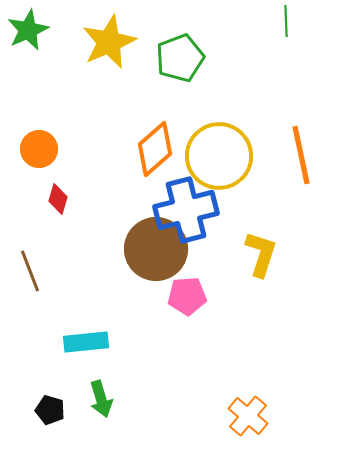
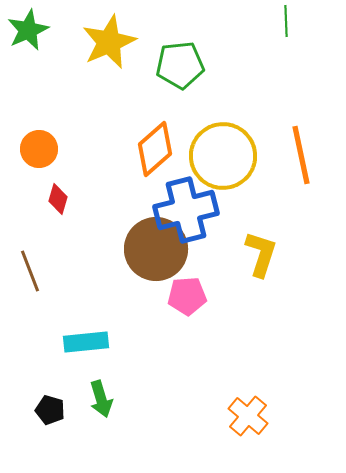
green pentagon: moved 7 px down; rotated 15 degrees clockwise
yellow circle: moved 4 px right
